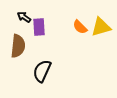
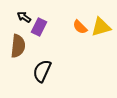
purple rectangle: rotated 30 degrees clockwise
